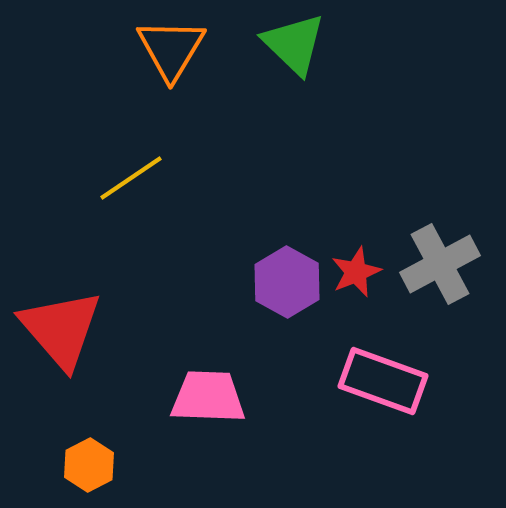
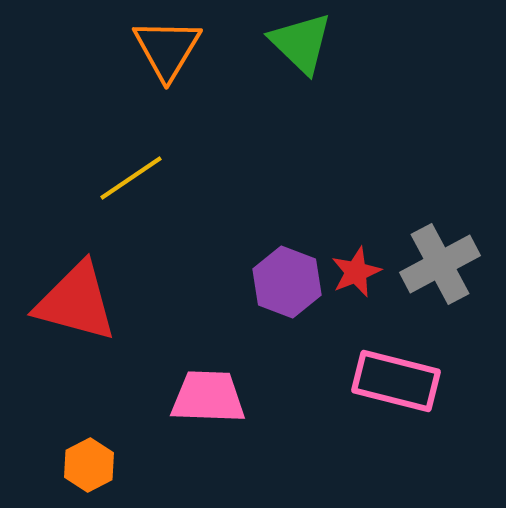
green triangle: moved 7 px right, 1 px up
orange triangle: moved 4 px left
purple hexagon: rotated 8 degrees counterclockwise
red triangle: moved 15 px right, 27 px up; rotated 34 degrees counterclockwise
pink rectangle: moved 13 px right; rotated 6 degrees counterclockwise
